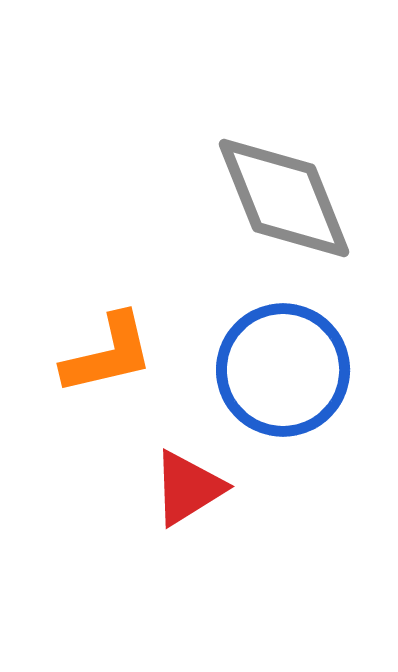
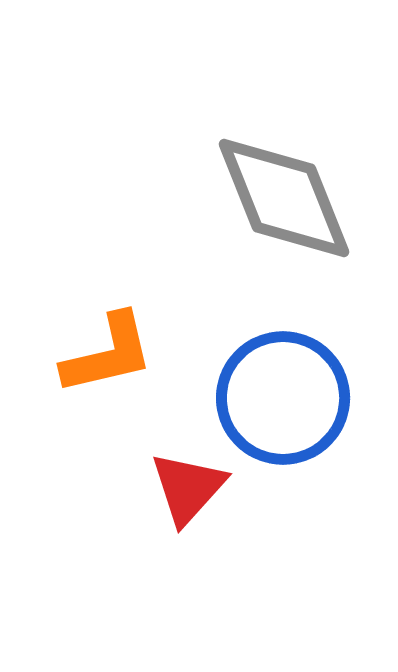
blue circle: moved 28 px down
red triangle: rotated 16 degrees counterclockwise
